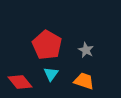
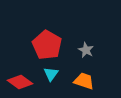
red diamond: rotated 15 degrees counterclockwise
